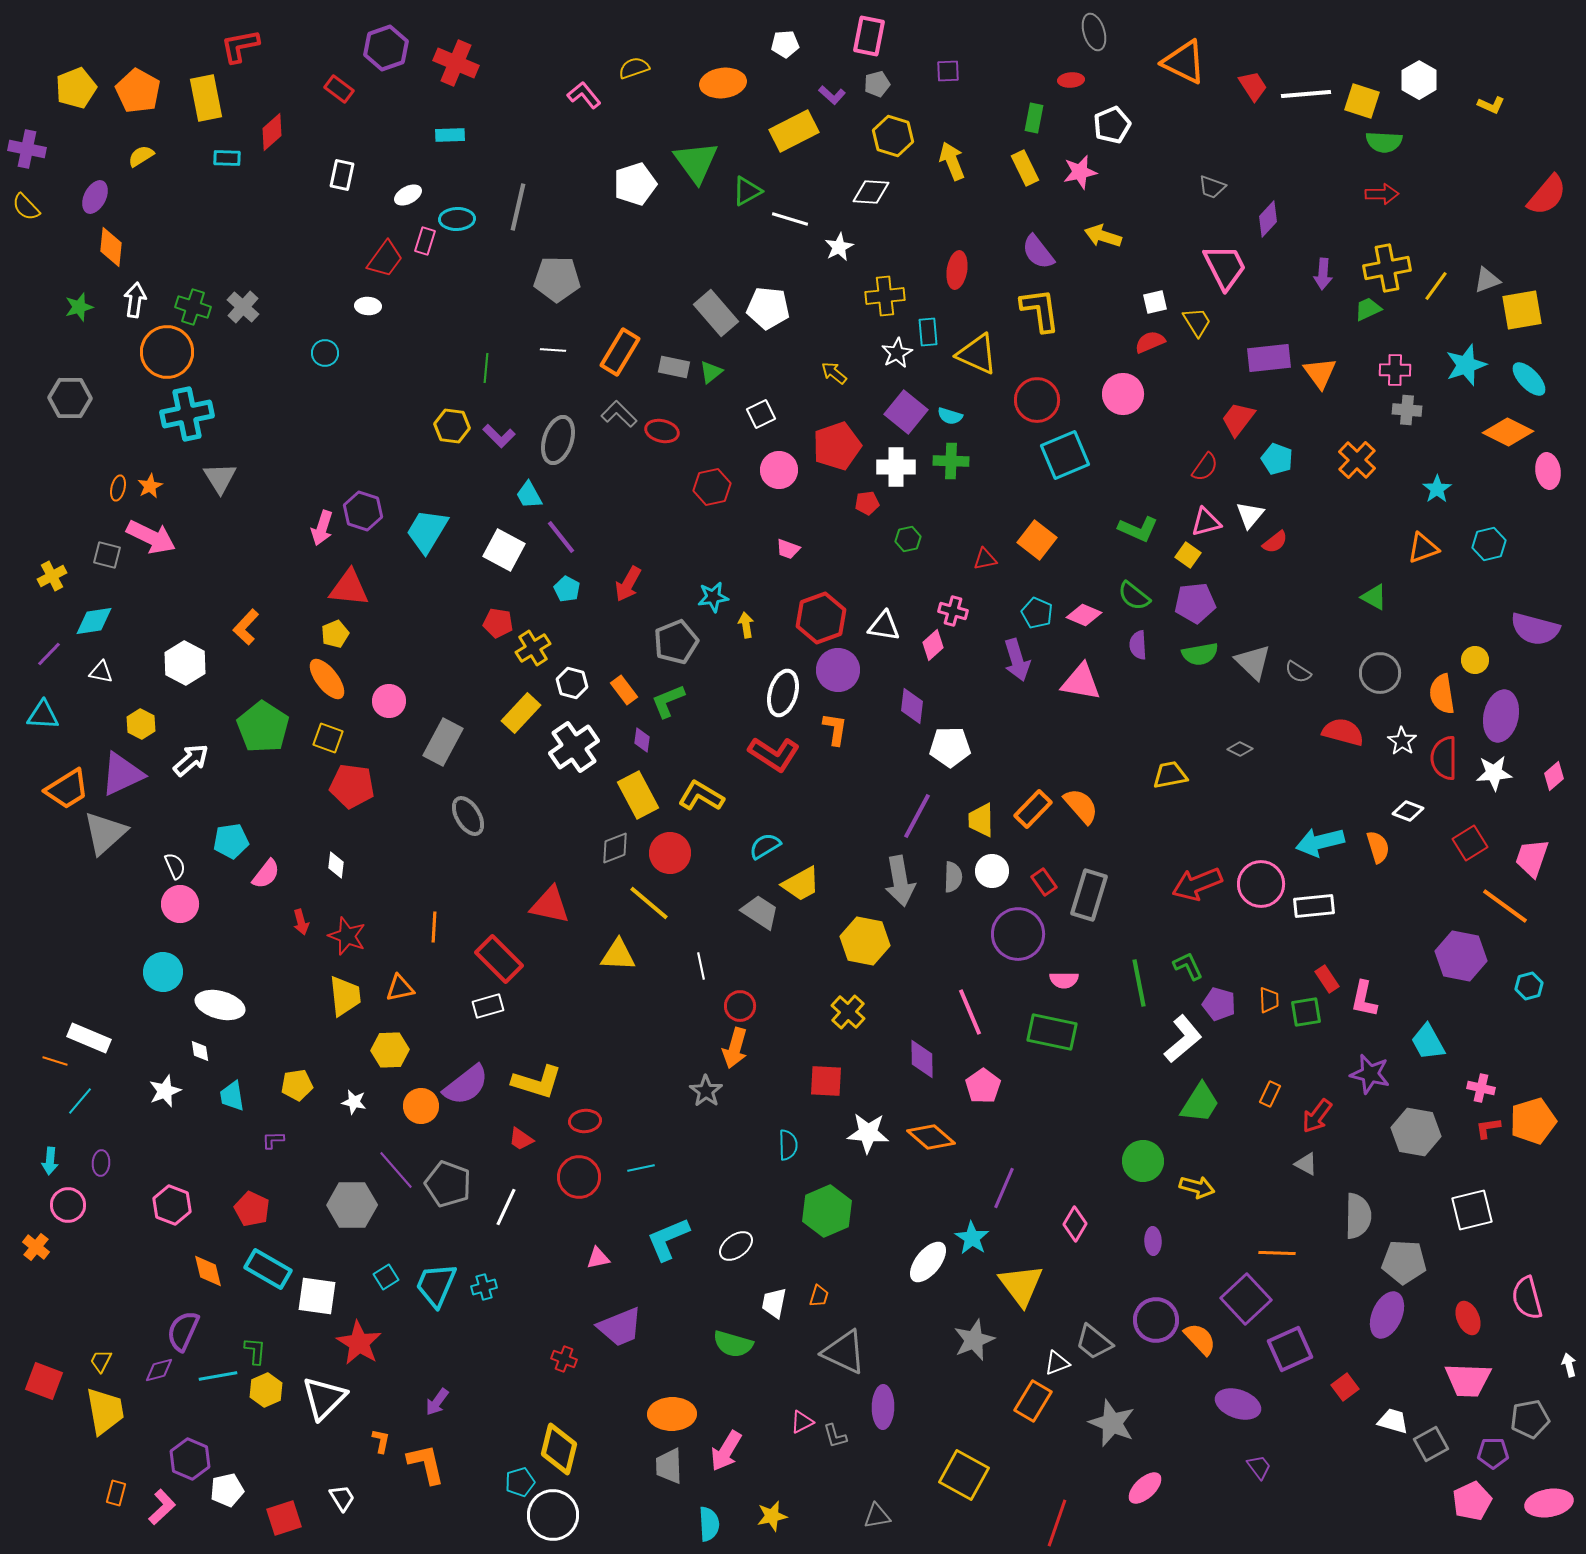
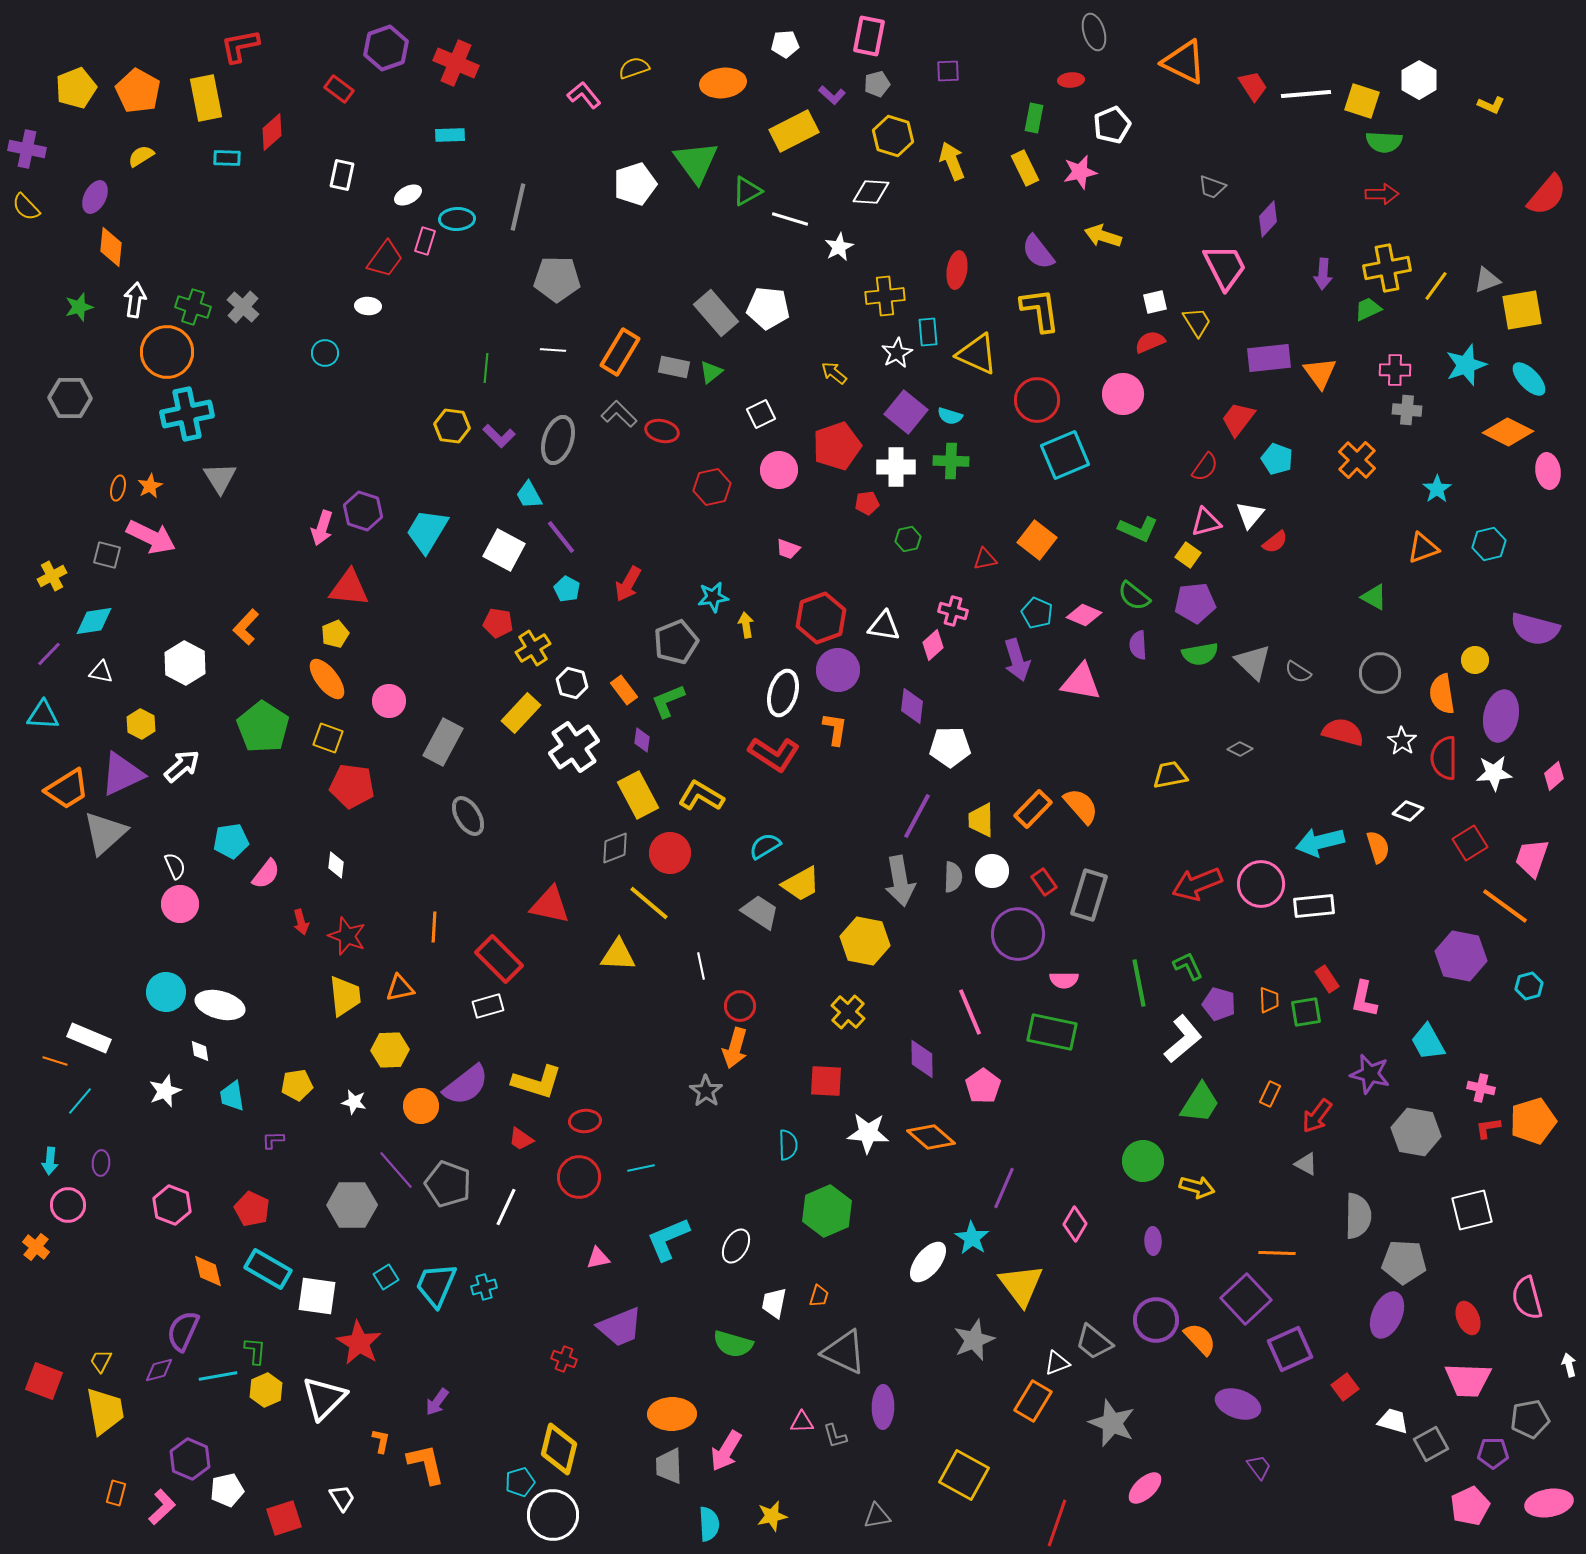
white arrow at (191, 760): moved 9 px left, 6 px down
cyan circle at (163, 972): moved 3 px right, 20 px down
white ellipse at (736, 1246): rotated 24 degrees counterclockwise
pink triangle at (802, 1422): rotated 25 degrees clockwise
pink pentagon at (1472, 1501): moved 2 px left, 5 px down
